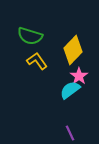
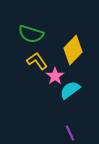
green semicircle: moved 1 px right, 2 px up
pink star: moved 24 px left
